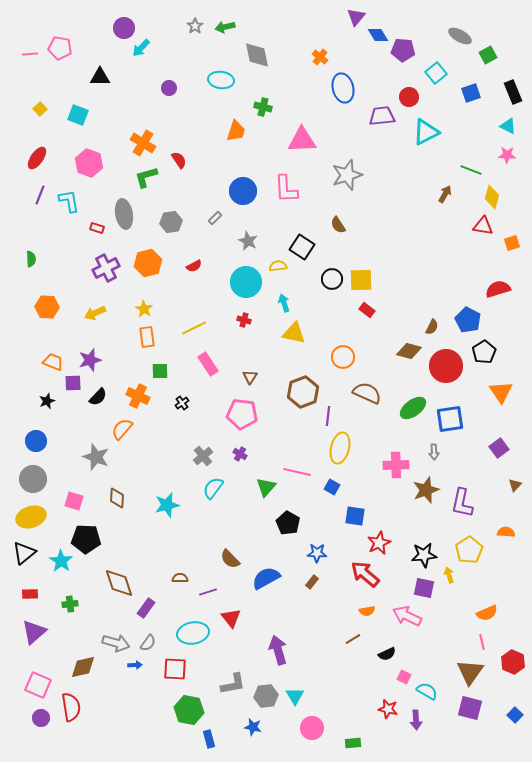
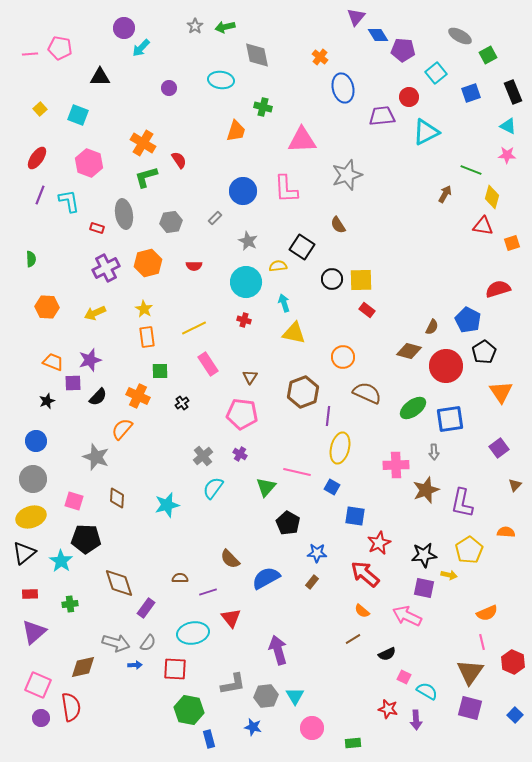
red semicircle at (194, 266): rotated 28 degrees clockwise
yellow arrow at (449, 575): rotated 119 degrees clockwise
orange semicircle at (367, 611): moved 5 px left; rotated 49 degrees clockwise
